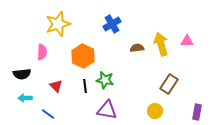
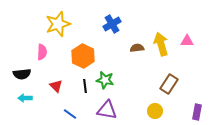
blue line: moved 22 px right
